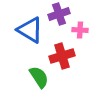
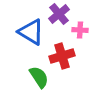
purple cross: rotated 20 degrees counterclockwise
blue triangle: moved 1 px right, 2 px down
